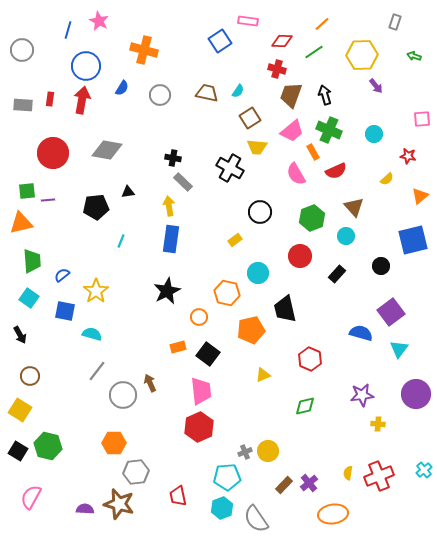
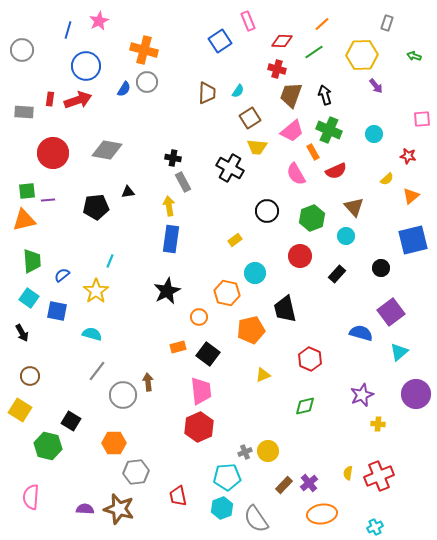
pink star at (99, 21): rotated 18 degrees clockwise
pink rectangle at (248, 21): rotated 60 degrees clockwise
gray rectangle at (395, 22): moved 8 px left, 1 px down
blue semicircle at (122, 88): moved 2 px right, 1 px down
brown trapezoid at (207, 93): rotated 80 degrees clockwise
gray circle at (160, 95): moved 13 px left, 13 px up
red arrow at (82, 100): moved 4 px left; rotated 60 degrees clockwise
gray rectangle at (23, 105): moved 1 px right, 7 px down
gray rectangle at (183, 182): rotated 18 degrees clockwise
orange triangle at (420, 196): moved 9 px left
black circle at (260, 212): moved 7 px right, 1 px up
orange triangle at (21, 223): moved 3 px right, 3 px up
cyan line at (121, 241): moved 11 px left, 20 px down
black circle at (381, 266): moved 2 px down
cyan circle at (258, 273): moved 3 px left
blue square at (65, 311): moved 8 px left
black arrow at (20, 335): moved 2 px right, 2 px up
cyan triangle at (399, 349): moved 3 px down; rotated 12 degrees clockwise
brown arrow at (150, 383): moved 2 px left, 1 px up; rotated 18 degrees clockwise
purple star at (362, 395): rotated 15 degrees counterclockwise
black square at (18, 451): moved 53 px right, 30 px up
cyan cross at (424, 470): moved 49 px left, 57 px down; rotated 14 degrees clockwise
pink semicircle at (31, 497): rotated 25 degrees counterclockwise
brown star at (119, 504): moved 5 px down
orange ellipse at (333, 514): moved 11 px left
